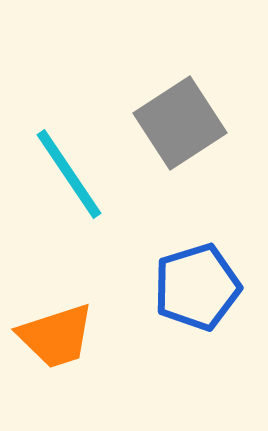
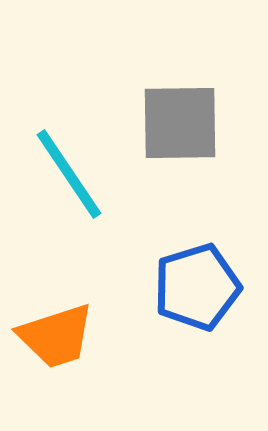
gray square: rotated 32 degrees clockwise
